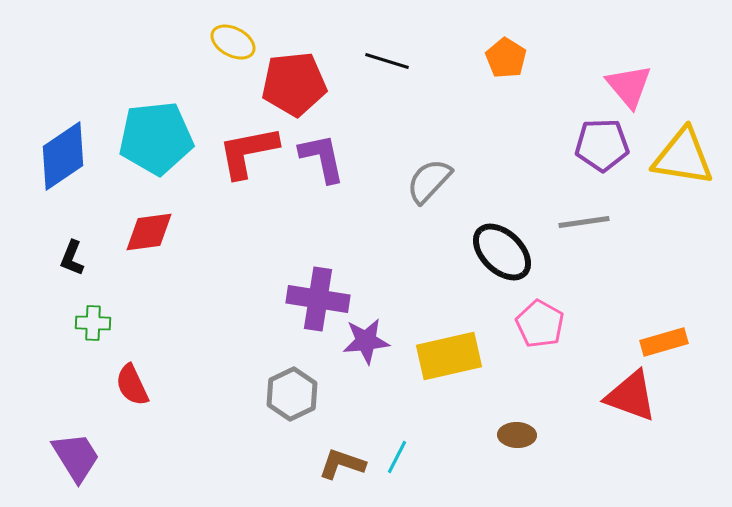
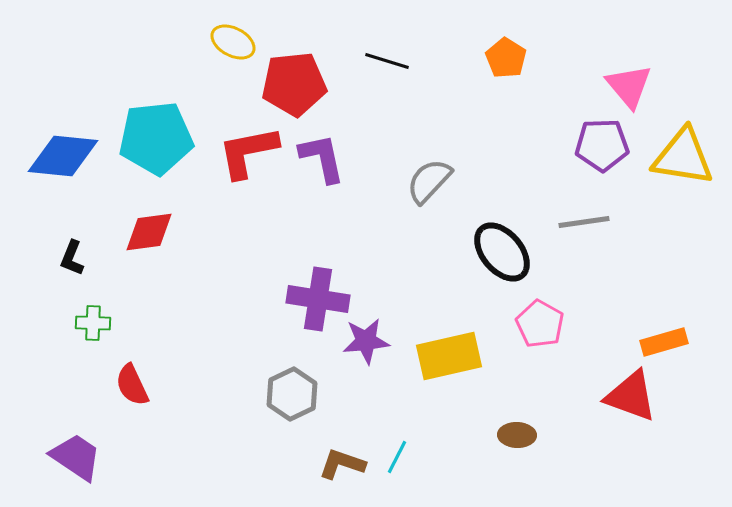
blue diamond: rotated 40 degrees clockwise
black ellipse: rotated 6 degrees clockwise
purple trapezoid: rotated 24 degrees counterclockwise
